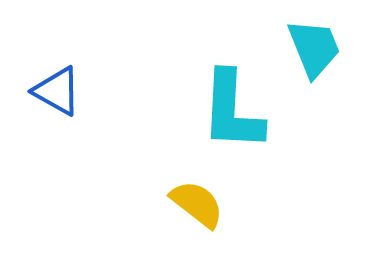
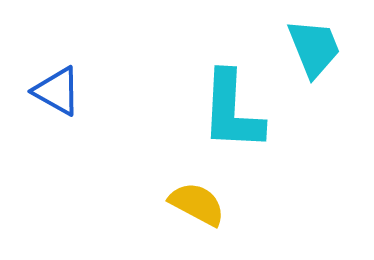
yellow semicircle: rotated 10 degrees counterclockwise
